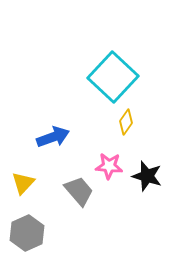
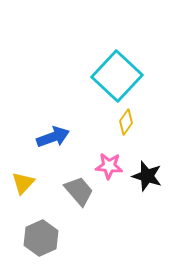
cyan square: moved 4 px right, 1 px up
gray hexagon: moved 14 px right, 5 px down
